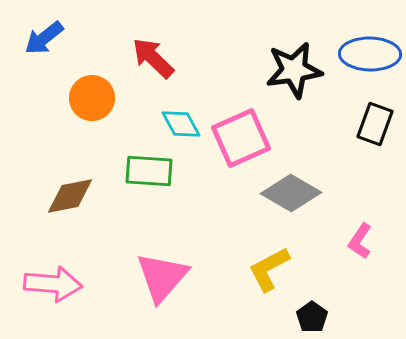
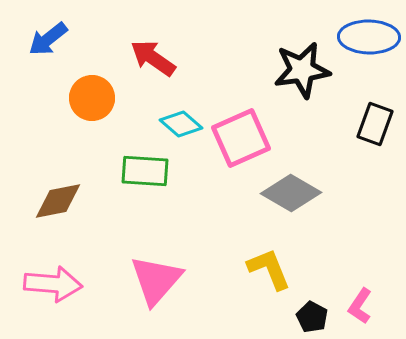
blue arrow: moved 4 px right, 1 px down
blue ellipse: moved 1 px left, 17 px up
red arrow: rotated 9 degrees counterclockwise
black star: moved 8 px right
cyan diamond: rotated 21 degrees counterclockwise
green rectangle: moved 4 px left
brown diamond: moved 12 px left, 5 px down
pink L-shape: moved 65 px down
yellow L-shape: rotated 96 degrees clockwise
pink triangle: moved 6 px left, 3 px down
black pentagon: rotated 8 degrees counterclockwise
